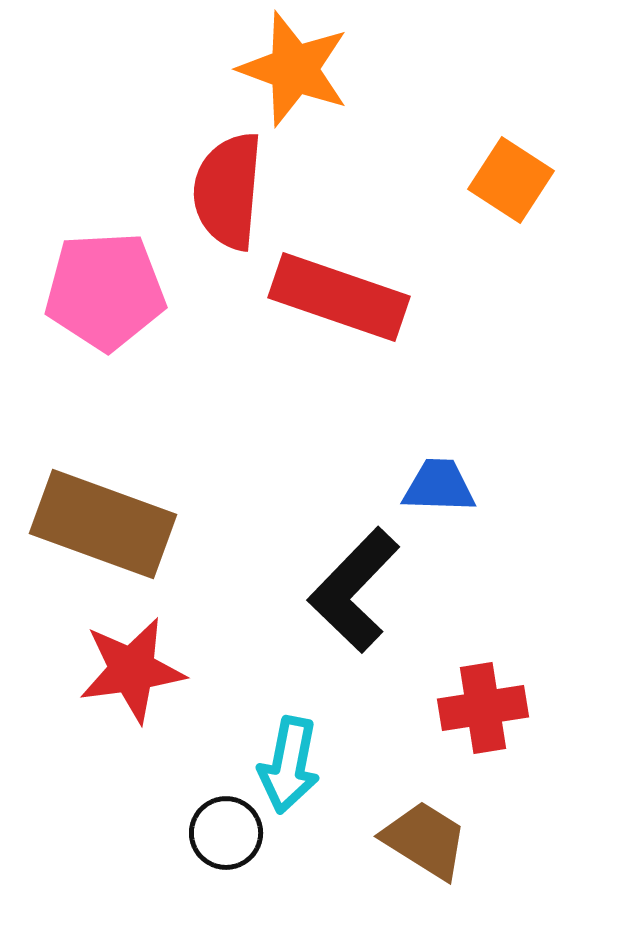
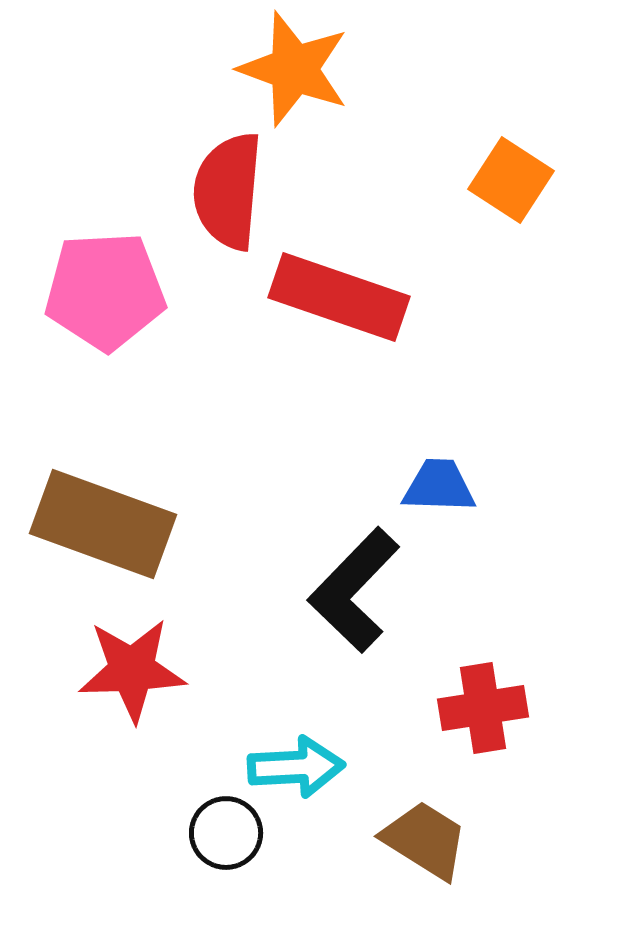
red star: rotated 6 degrees clockwise
cyan arrow: moved 7 px right, 2 px down; rotated 104 degrees counterclockwise
